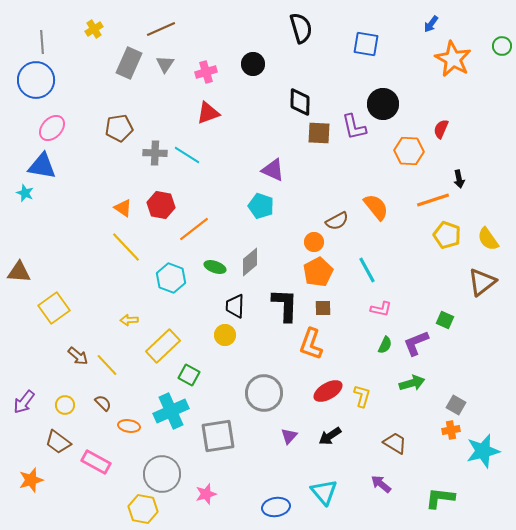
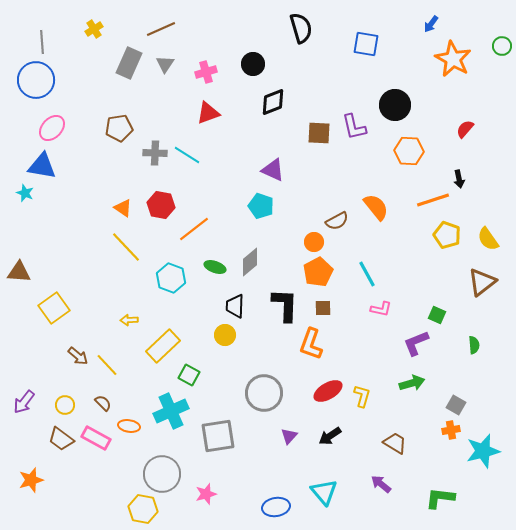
black diamond at (300, 102): moved 27 px left; rotated 68 degrees clockwise
black circle at (383, 104): moved 12 px right, 1 px down
red semicircle at (441, 129): moved 24 px right; rotated 18 degrees clockwise
cyan line at (367, 270): moved 4 px down
green square at (445, 320): moved 8 px left, 5 px up
green semicircle at (385, 345): moved 89 px right; rotated 30 degrees counterclockwise
brown trapezoid at (58, 442): moved 3 px right, 3 px up
pink rectangle at (96, 462): moved 24 px up
